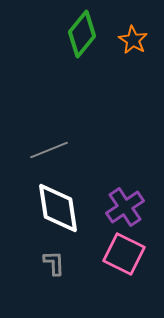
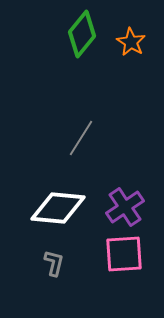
orange star: moved 2 px left, 2 px down
gray line: moved 32 px right, 12 px up; rotated 36 degrees counterclockwise
white diamond: rotated 76 degrees counterclockwise
pink square: rotated 30 degrees counterclockwise
gray L-shape: rotated 16 degrees clockwise
